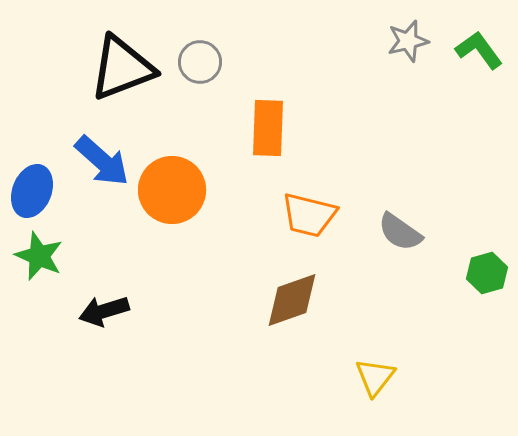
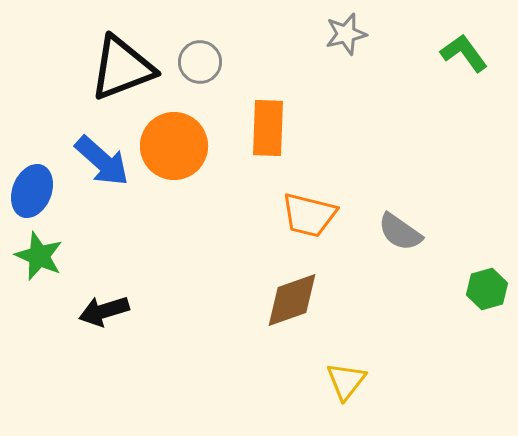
gray star: moved 62 px left, 7 px up
green L-shape: moved 15 px left, 3 px down
orange circle: moved 2 px right, 44 px up
green hexagon: moved 16 px down
yellow triangle: moved 29 px left, 4 px down
